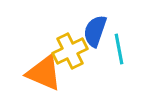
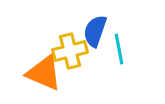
yellow cross: rotated 12 degrees clockwise
